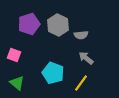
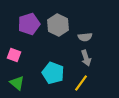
gray semicircle: moved 4 px right, 2 px down
gray arrow: rotated 147 degrees counterclockwise
